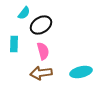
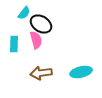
black ellipse: moved 1 px up; rotated 65 degrees clockwise
pink semicircle: moved 7 px left, 11 px up
